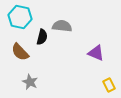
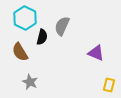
cyan hexagon: moved 5 px right, 1 px down; rotated 15 degrees clockwise
gray semicircle: rotated 72 degrees counterclockwise
brown semicircle: rotated 12 degrees clockwise
yellow rectangle: rotated 40 degrees clockwise
